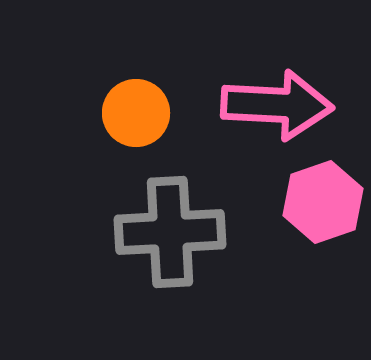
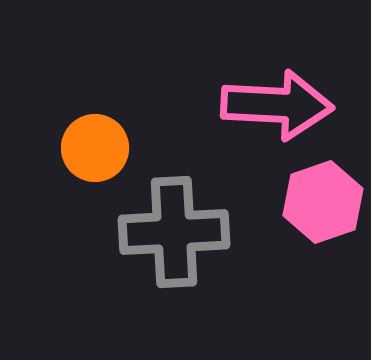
orange circle: moved 41 px left, 35 px down
gray cross: moved 4 px right
